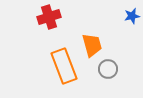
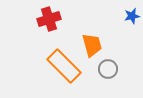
red cross: moved 2 px down
orange rectangle: rotated 24 degrees counterclockwise
